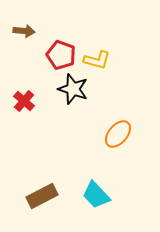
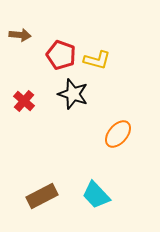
brown arrow: moved 4 px left, 4 px down
black star: moved 5 px down
